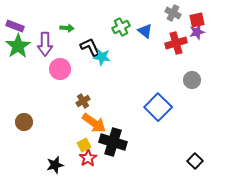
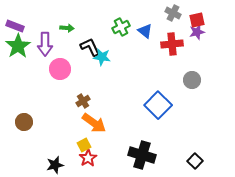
red cross: moved 4 px left, 1 px down; rotated 10 degrees clockwise
blue square: moved 2 px up
black cross: moved 29 px right, 13 px down
